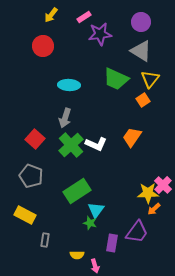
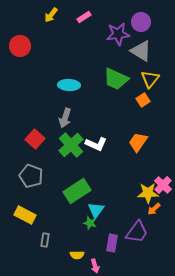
purple star: moved 18 px right
red circle: moved 23 px left
orange trapezoid: moved 6 px right, 5 px down
